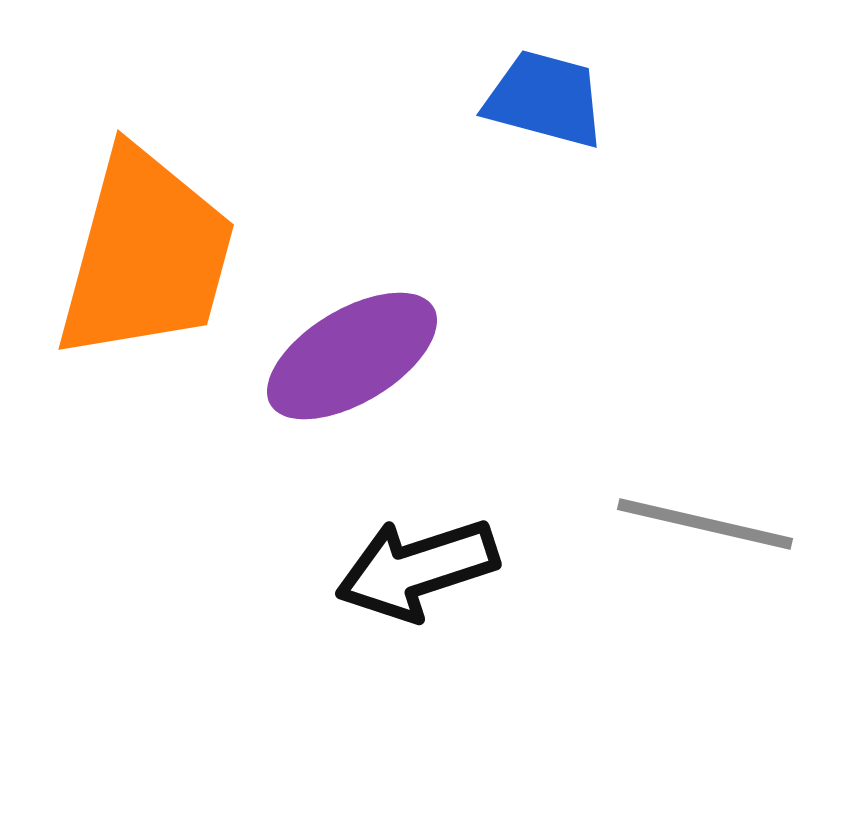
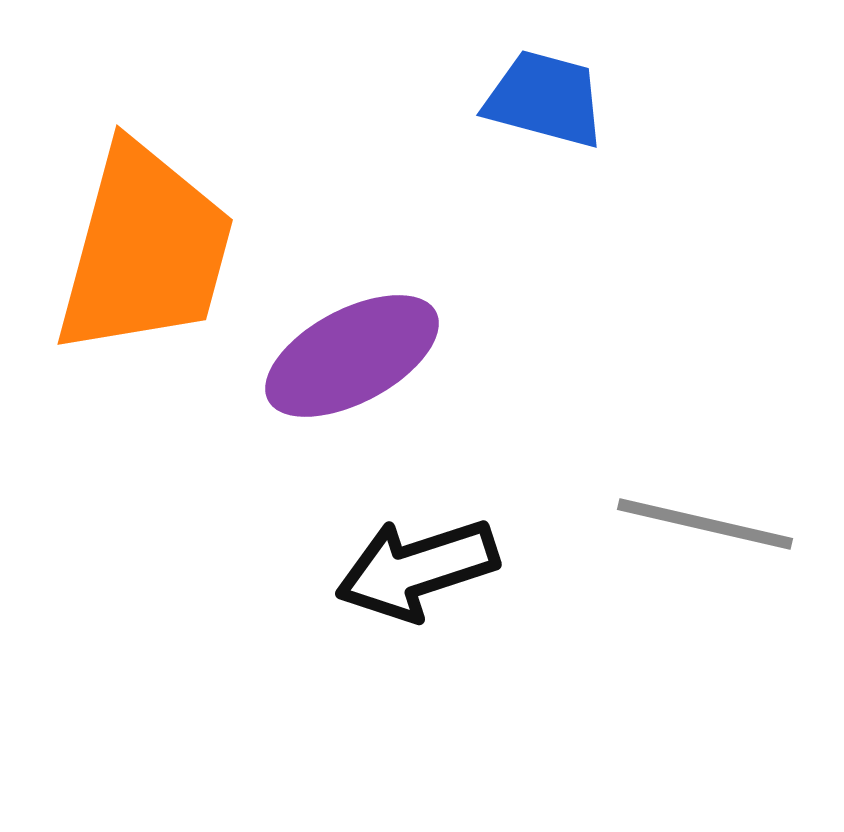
orange trapezoid: moved 1 px left, 5 px up
purple ellipse: rotated 3 degrees clockwise
